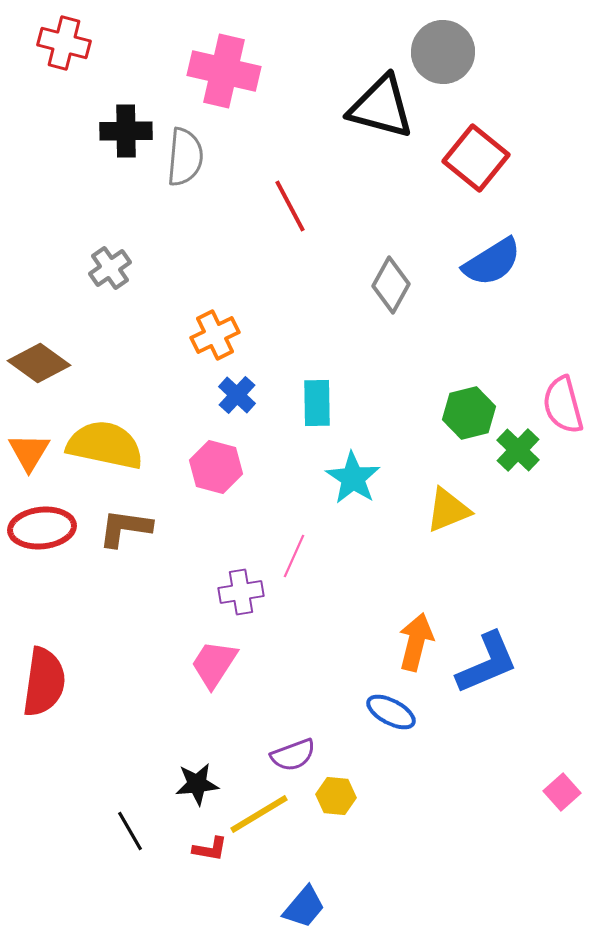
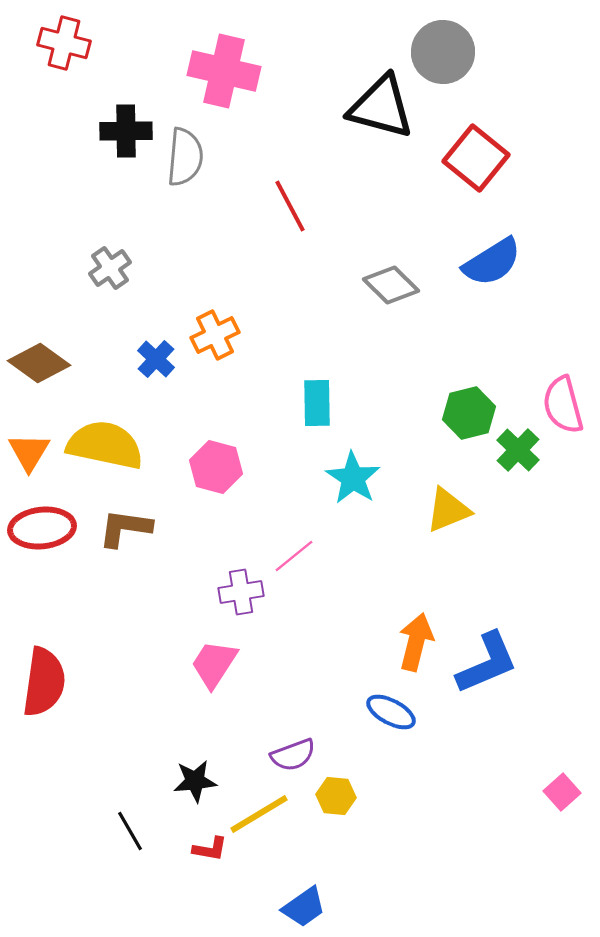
gray diamond: rotated 74 degrees counterclockwise
blue cross: moved 81 px left, 36 px up
pink line: rotated 27 degrees clockwise
black star: moved 2 px left, 3 px up
blue trapezoid: rotated 15 degrees clockwise
